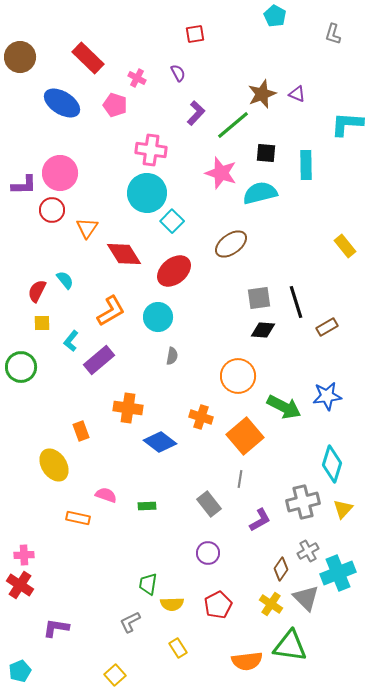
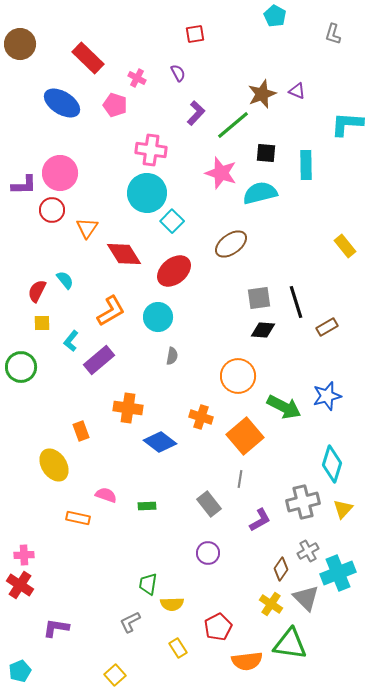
brown circle at (20, 57): moved 13 px up
purple triangle at (297, 94): moved 3 px up
blue star at (327, 396): rotated 8 degrees counterclockwise
red pentagon at (218, 605): moved 22 px down
green triangle at (290, 646): moved 2 px up
